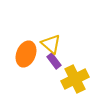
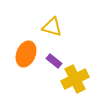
yellow triangle: moved 1 px right, 17 px up; rotated 25 degrees counterclockwise
purple rectangle: rotated 14 degrees counterclockwise
